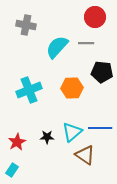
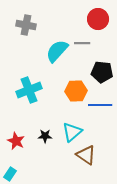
red circle: moved 3 px right, 2 px down
gray line: moved 4 px left
cyan semicircle: moved 4 px down
orange hexagon: moved 4 px right, 3 px down
blue line: moved 23 px up
black star: moved 2 px left, 1 px up
red star: moved 1 px left, 1 px up; rotated 18 degrees counterclockwise
brown triangle: moved 1 px right
cyan rectangle: moved 2 px left, 4 px down
